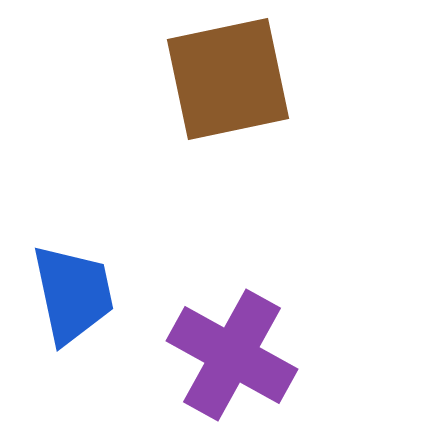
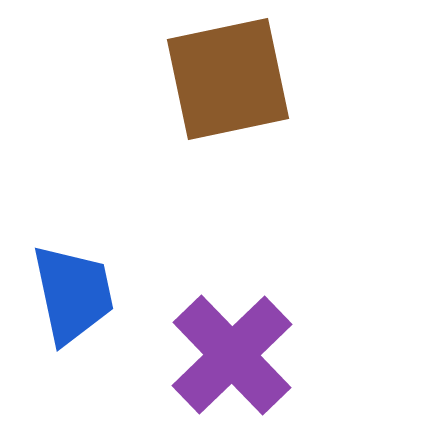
purple cross: rotated 17 degrees clockwise
